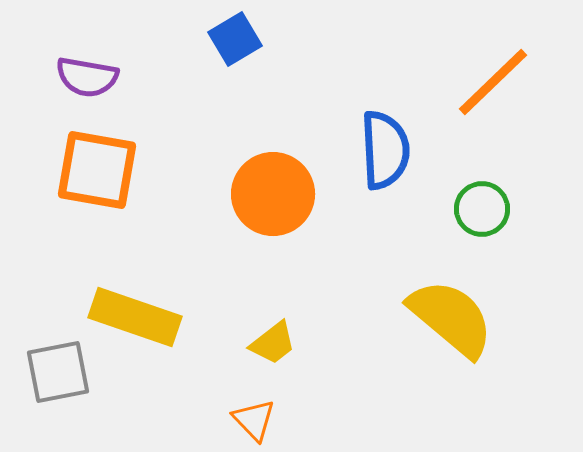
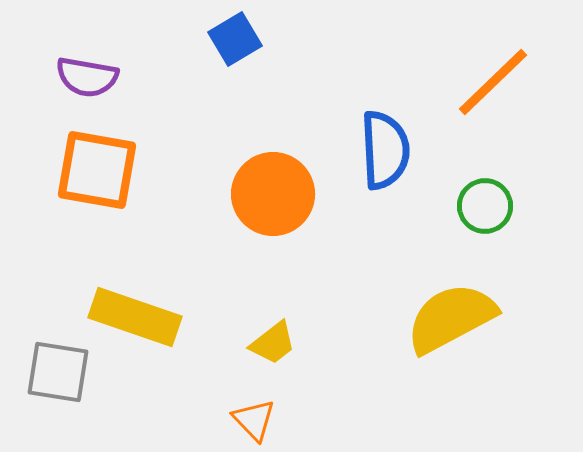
green circle: moved 3 px right, 3 px up
yellow semicircle: rotated 68 degrees counterclockwise
gray square: rotated 20 degrees clockwise
